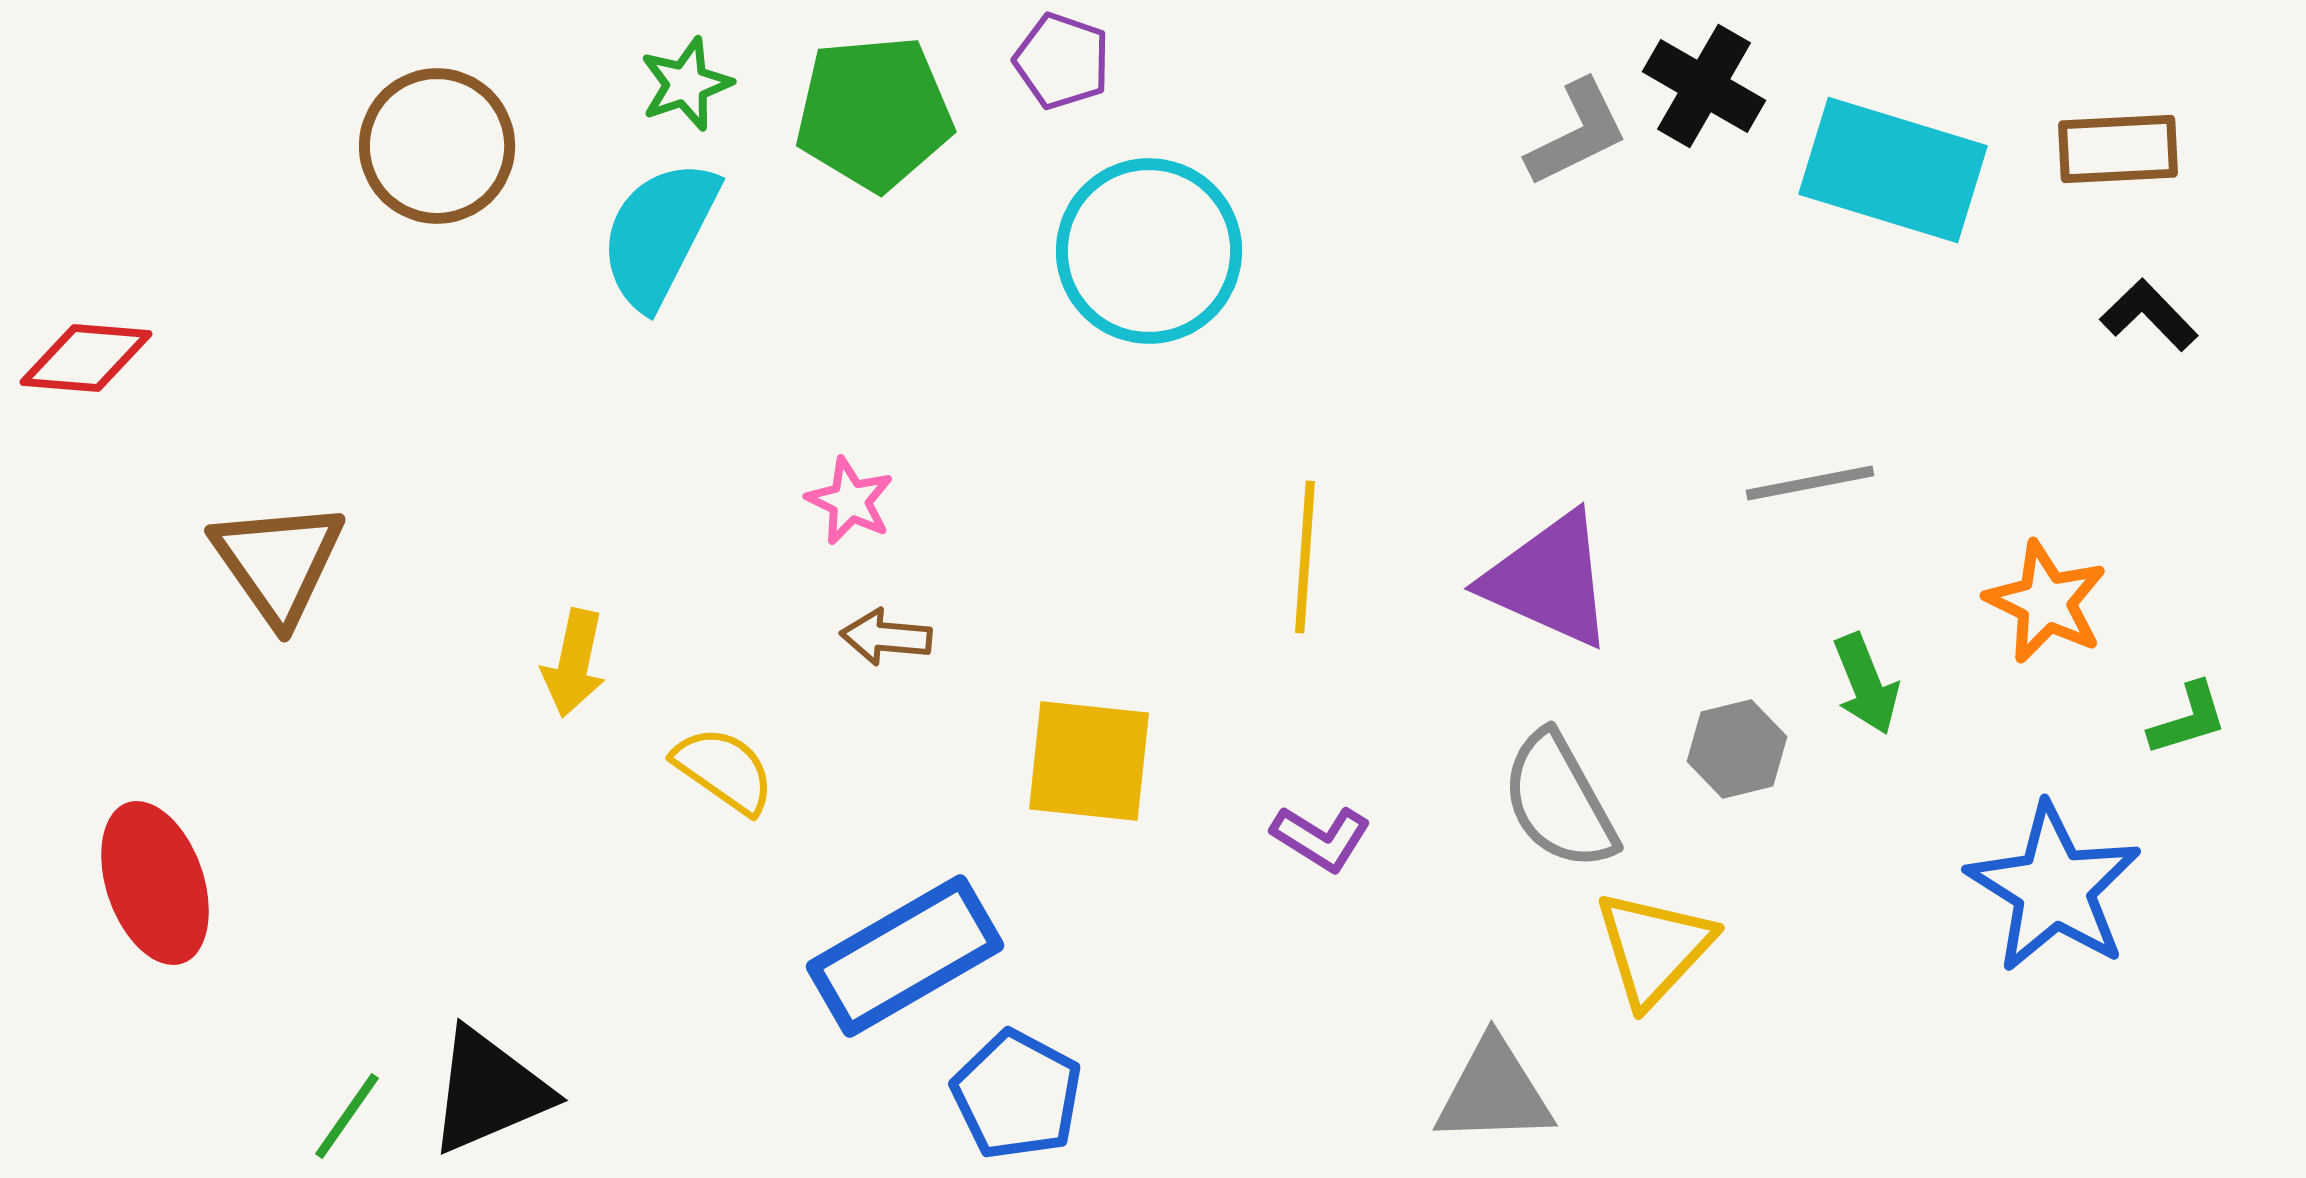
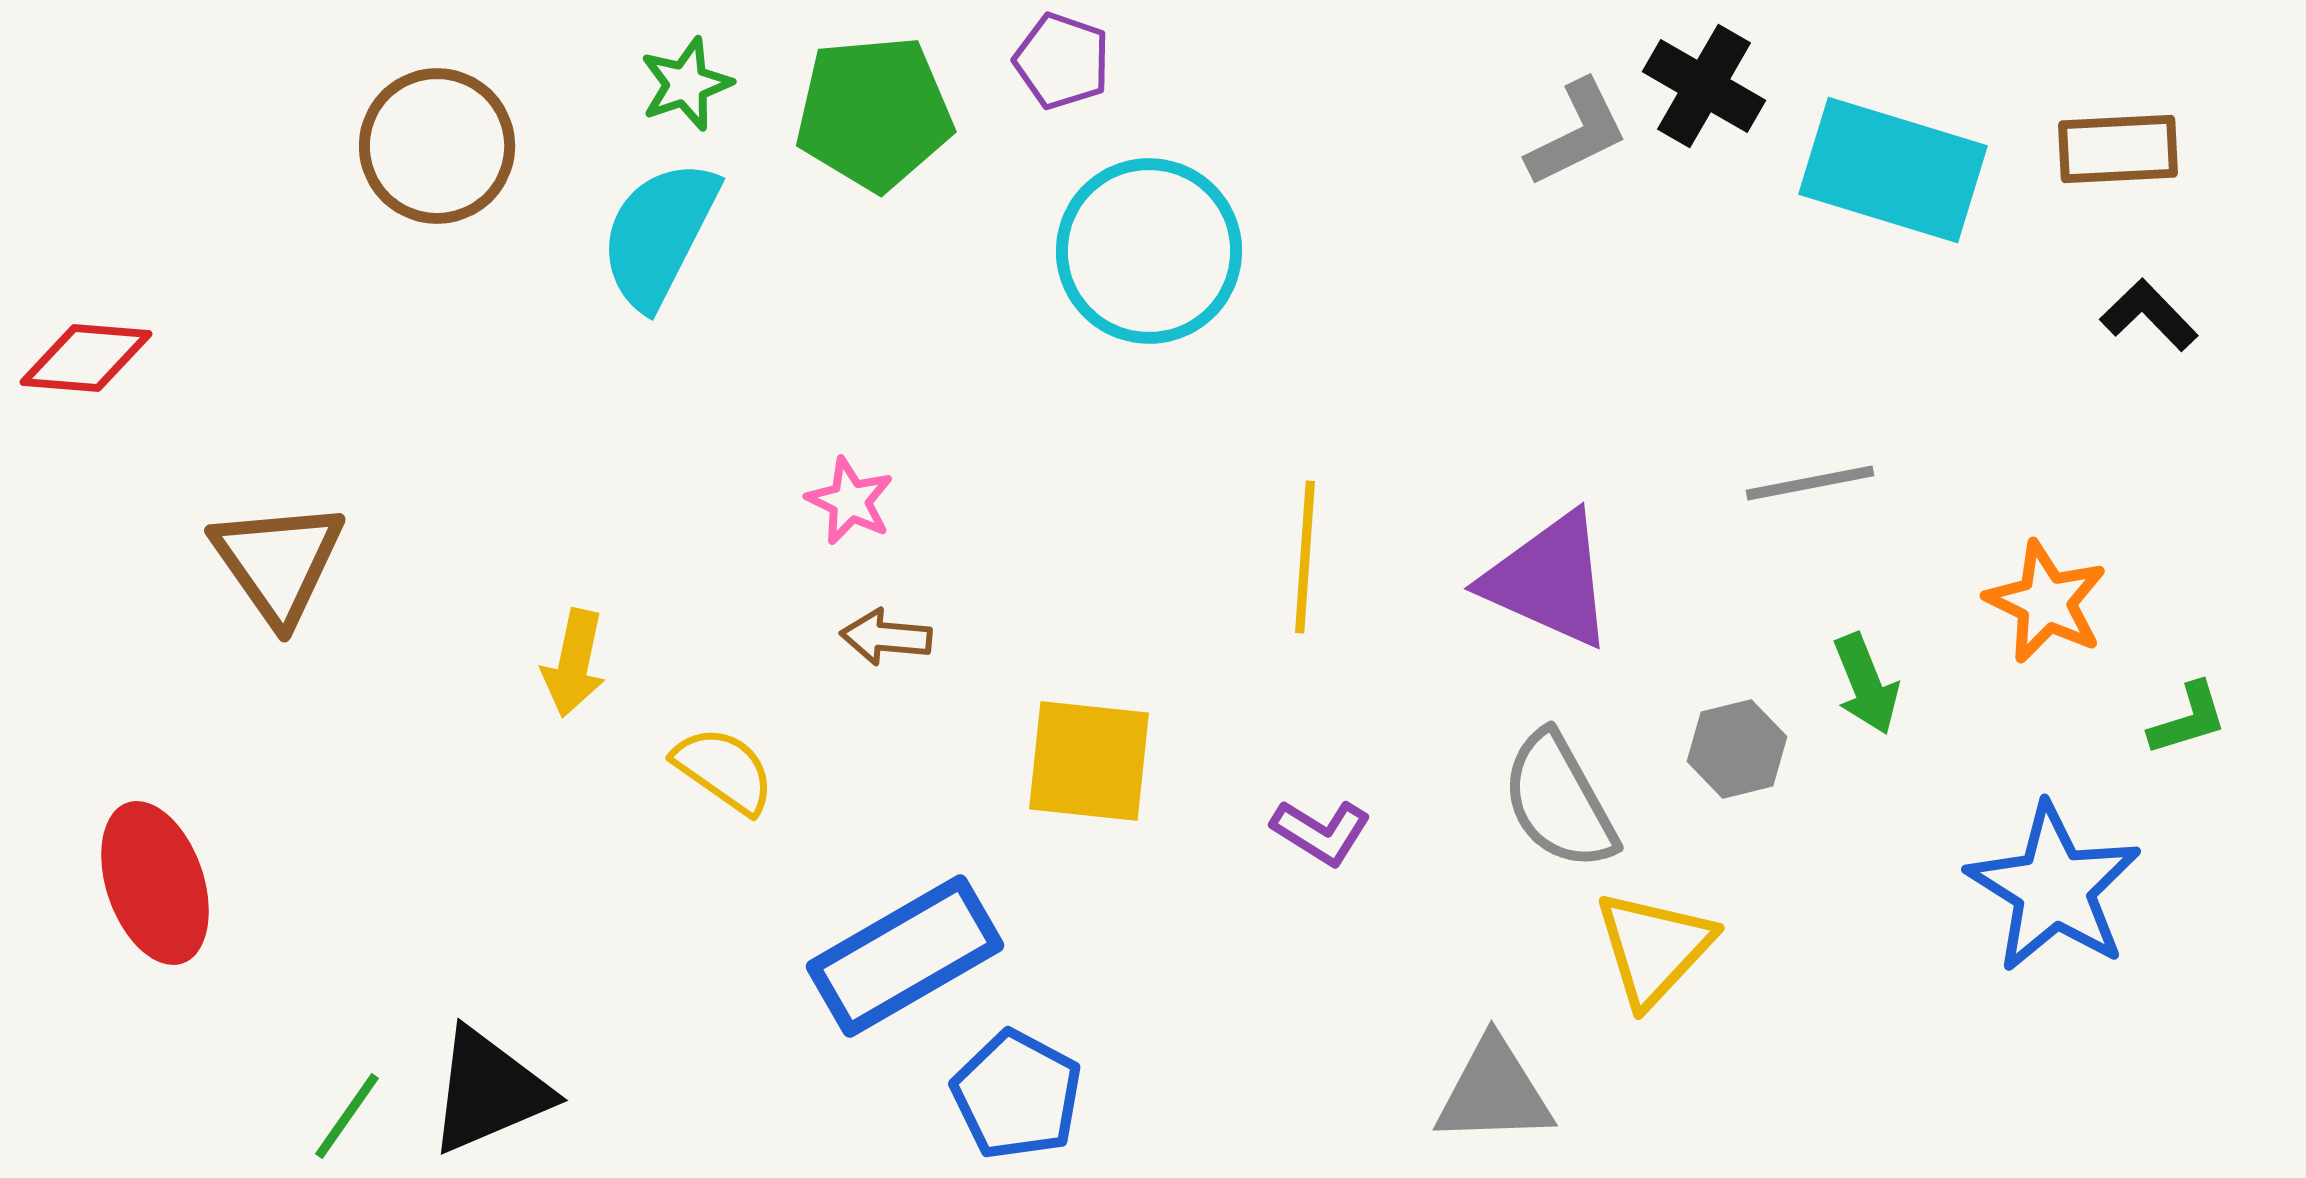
purple L-shape: moved 6 px up
